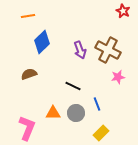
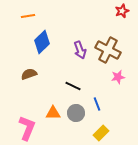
red star: moved 1 px left; rotated 24 degrees clockwise
